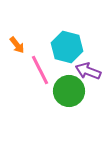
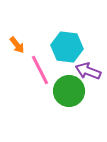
cyan hexagon: rotated 8 degrees counterclockwise
